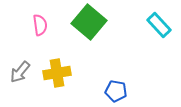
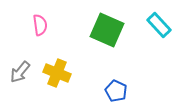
green square: moved 18 px right, 8 px down; rotated 16 degrees counterclockwise
yellow cross: rotated 32 degrees clockwise
blue pentagon: rotated 15 degrees clockwise
